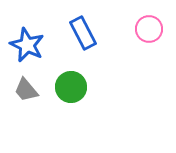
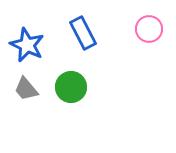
gray trapezoid: moved 1 px up
